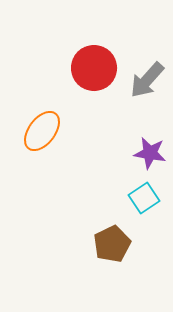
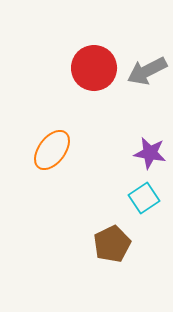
gray arrow: moved 9 px up; rotated 21 degrees clockwise
orange ellipse: moved 10 px right, 19 px down
